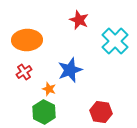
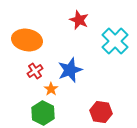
orange ellipse: rotated 12 degrees clockwise
red cross: moved 11 px right, 1 px up
orange star: moved 2 px right; rotated 16 degrees clockwise
green hexagon: moved 1 px left, 1 px down
